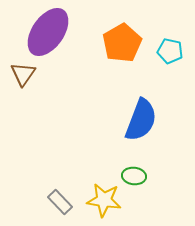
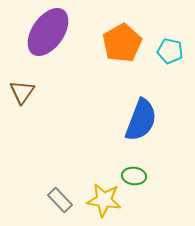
brown triangle: moved 1 px left, 18 px down
gray rectangle: moved 2 px up
